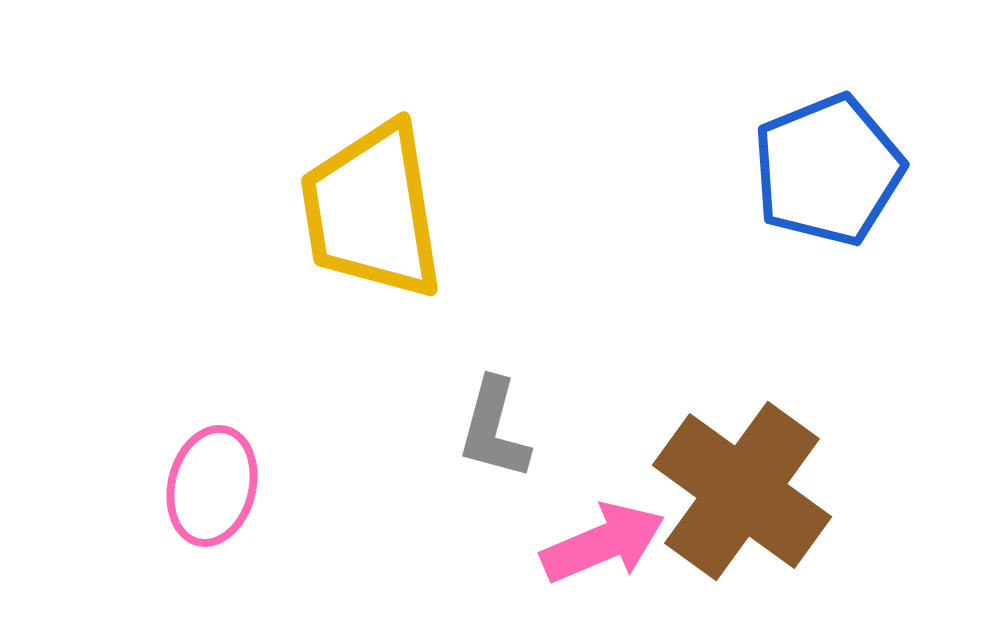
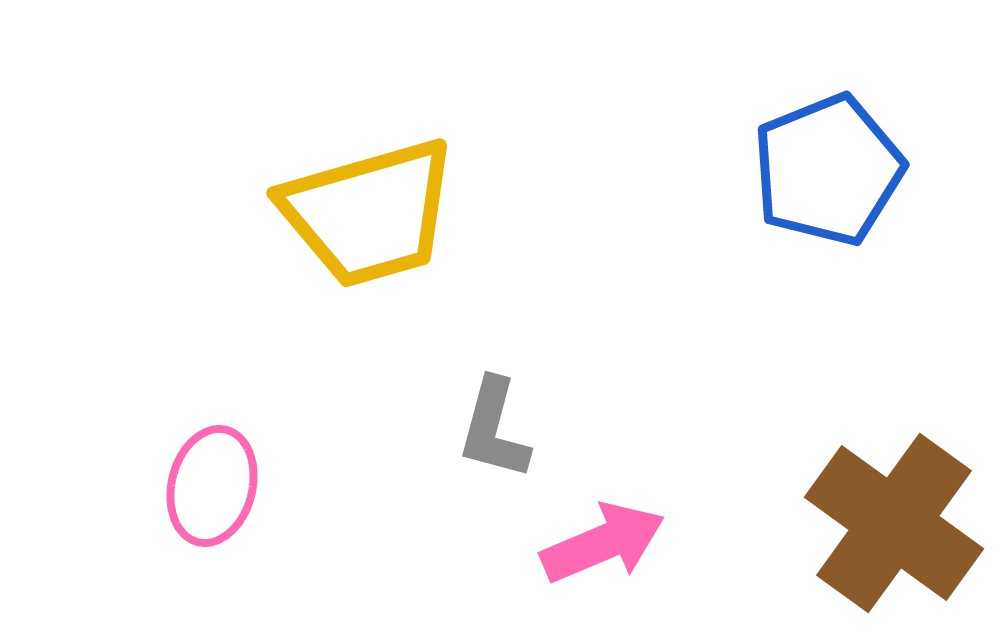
yellow trapezoid: moved 3 px left, 2 px down; rotated 97 degrees counterclockwise
brown cross: moved 152 px right, 32 px down
